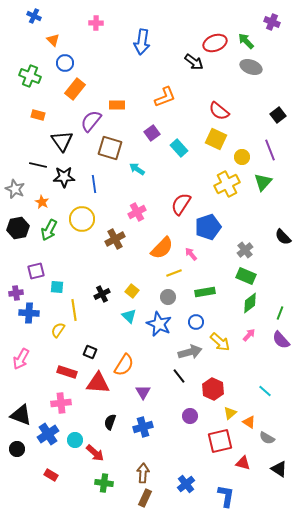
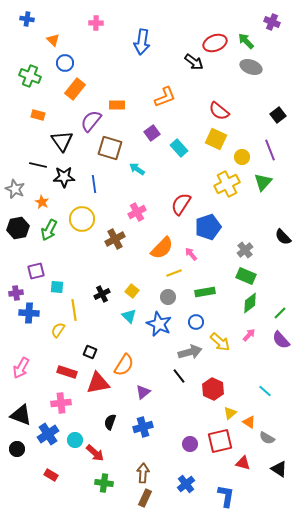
blue cross at (34, 16): moved 7 px left, 3 px down; rotated 16 degrees counterclockwise
green line at (280, 313): rotated 24 degrees clockwise
pink arrow at (21, 359): moved 9 px down
red triangle at (98, 383): rotated 15 degrees counterclockwise
purple triangle at (143, 392): rotated 21 degrees clockwise
purple circle at (190, 416): moved 28 px down
